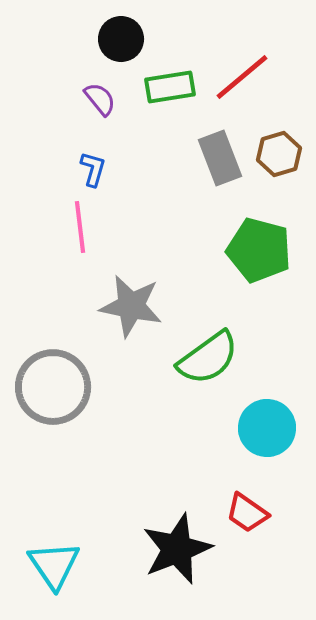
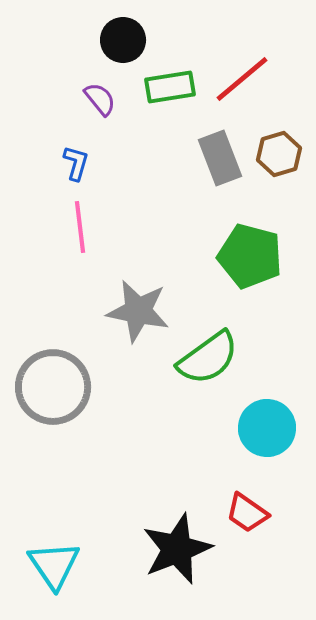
black circle: moved 2 px right, 1 px down
red line: moved 2 px down
blue L-shape: moved 17 px left, 6 px up
green pentagon: moved 9 px left, 6 px down
gray star: moved 7 px right, 5 px down
